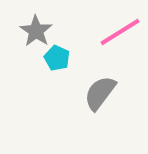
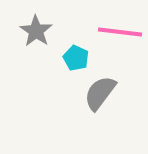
pink line: rotated 39 degrees clockwise
cyan pentagon: moved 19 px right
